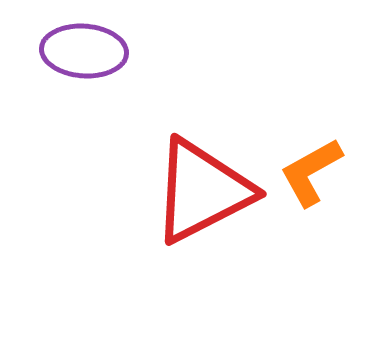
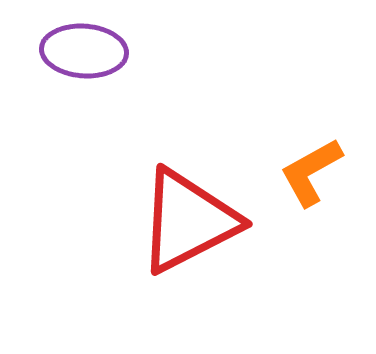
red triangle: moved 14 px left, 30 px down
